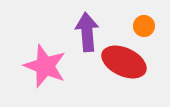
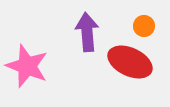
red ellipse: moved 6 px right
pink star: moved 18 px left
